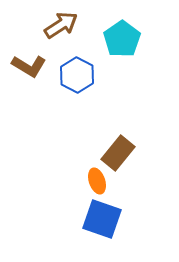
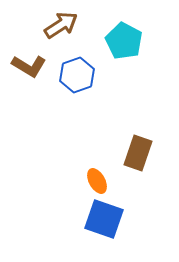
cyan pentagon: moved 2 px right, 2 px down; rotated 9 degrees counterclockwise
blue hexagon: rotated 12 degrees clockwise
brown rectangle: moved 20 px right; rotated 20 degrees counterclockwise
orange ellipse: rotated 10 degrees counterclockwise
blue square: moved 2 px right
